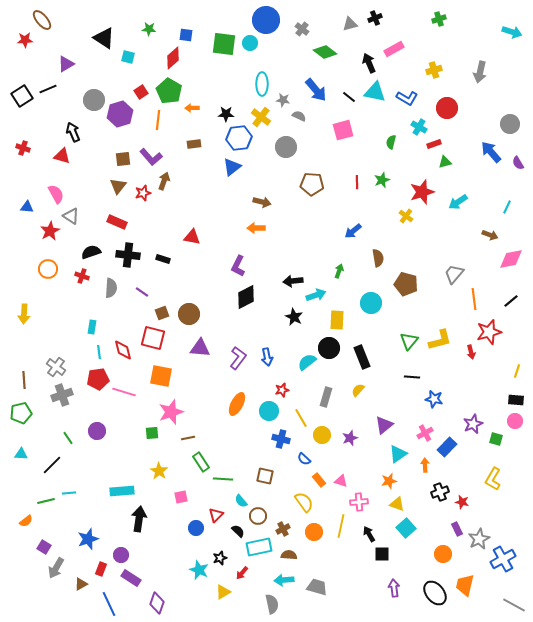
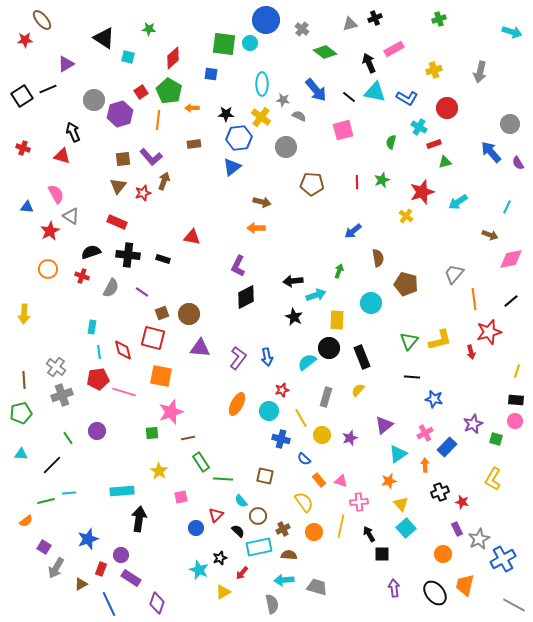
blue square at (186, 35): moved 25 px right, 39 px down
gray semicircle at (111, 288): rotated 24 degrees clockwise
yellow triangle at (397, 504): moved 4 px right; rotated 28 degrees clockwise
